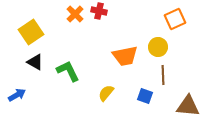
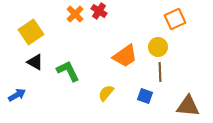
red cross: rotated 21 degrees clockwise
orange trapezoid: rotated 24 degrees counterclockwise
brown line: moved 3 px left, 3 px up
